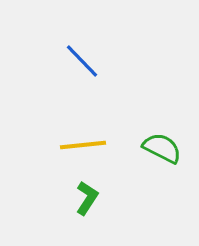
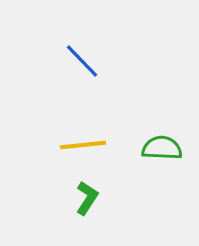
green semicircle: rotated 24 degrees counterclockwise
